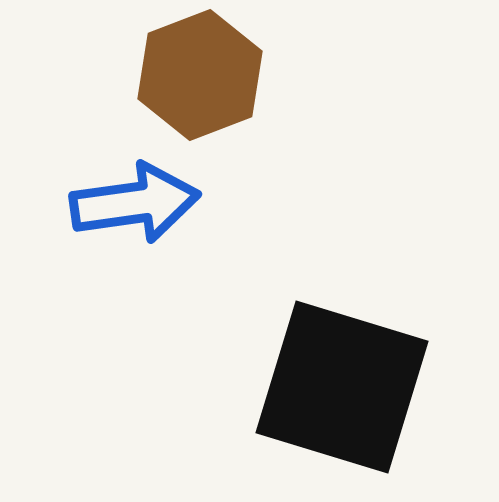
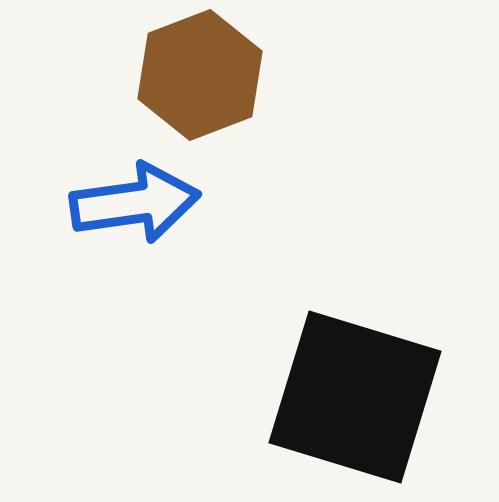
black square: moved 13 px right, 10 px down
